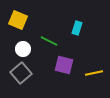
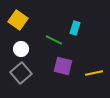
yellow square: rotated 12 degrees clockwise
cyan rectangle: moved 2 px left
green line: moved 5 px right, 1 px up
white circle: moved 2 px left
purple square: moved 1 px left, 1 px down
